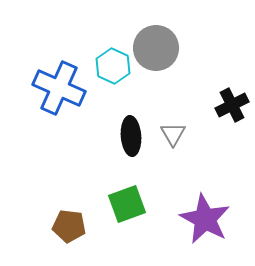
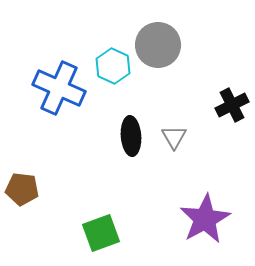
gray circle: moved 2 px right, 3 px up
gray triangle: moved 1 px right, 3 px down
green square: moved 26 px left, 29 px down
purple star: rotated 15 degrees clockwise
brown pentagon: moved 47 px left, 37 px up
